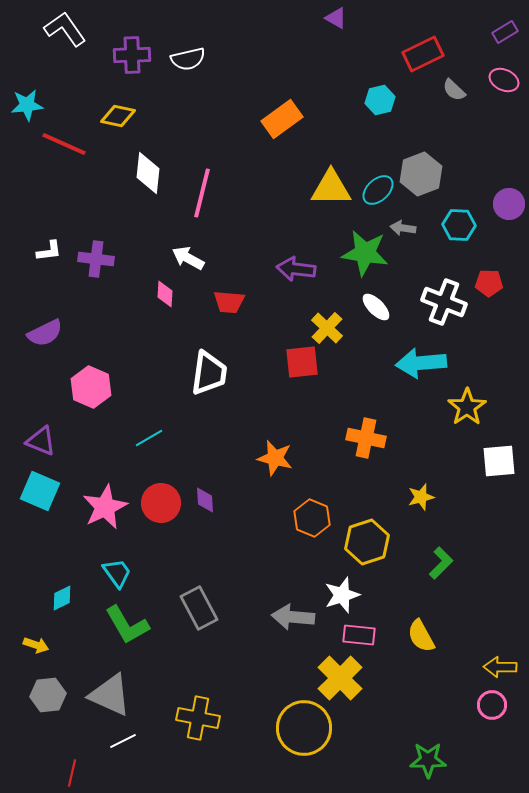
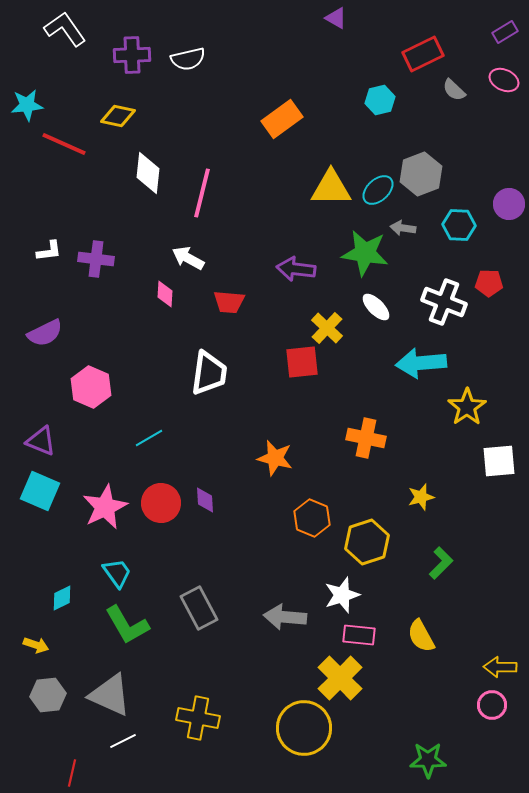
gray arrow at (293, 617): moved 8 px left
